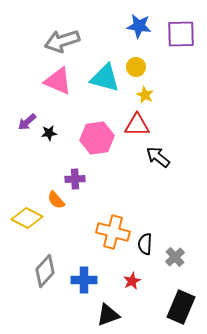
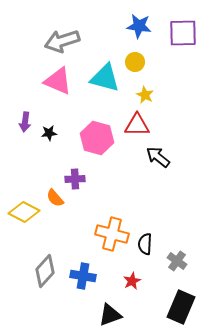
purple square: moved 2 px right, 1 px up
yellow circle: moved 1 px left, 5 px up
purple arrow: moved 2 px left; rotated 42 degrees counterclockwise
pink hexagon: rotated 24 degrees clockwise
orange semicircle: moved 1 px left, 2 px up
yellow diamond: moved 3 px left, 6 px up
orange cross: moved 1 px left, 2 px down
gray cross: moved 2 px right, 4 px down; rotated 12 degrees counterclockwise
blue cross: moved 1 px left, 4 px up; rotated 10 degrees clockwise
black triangle: moved 2 px right
